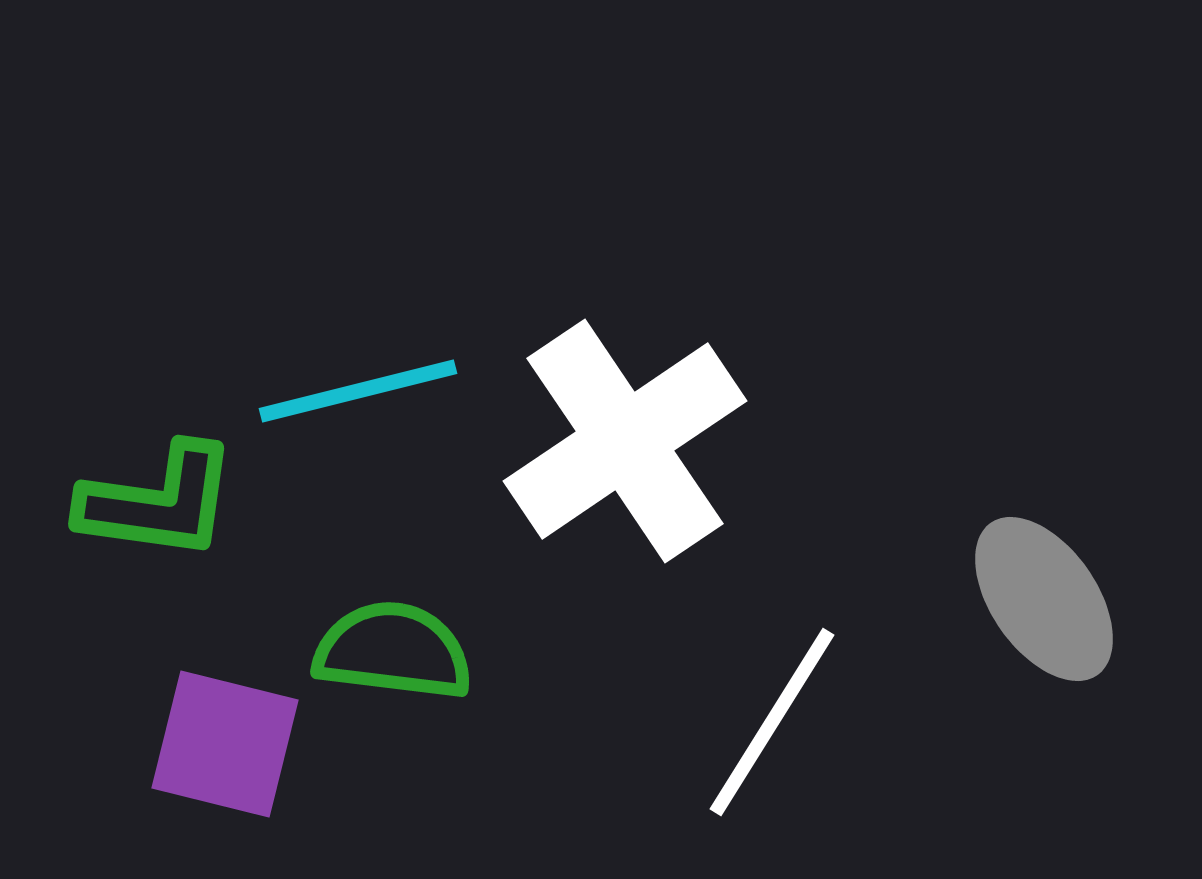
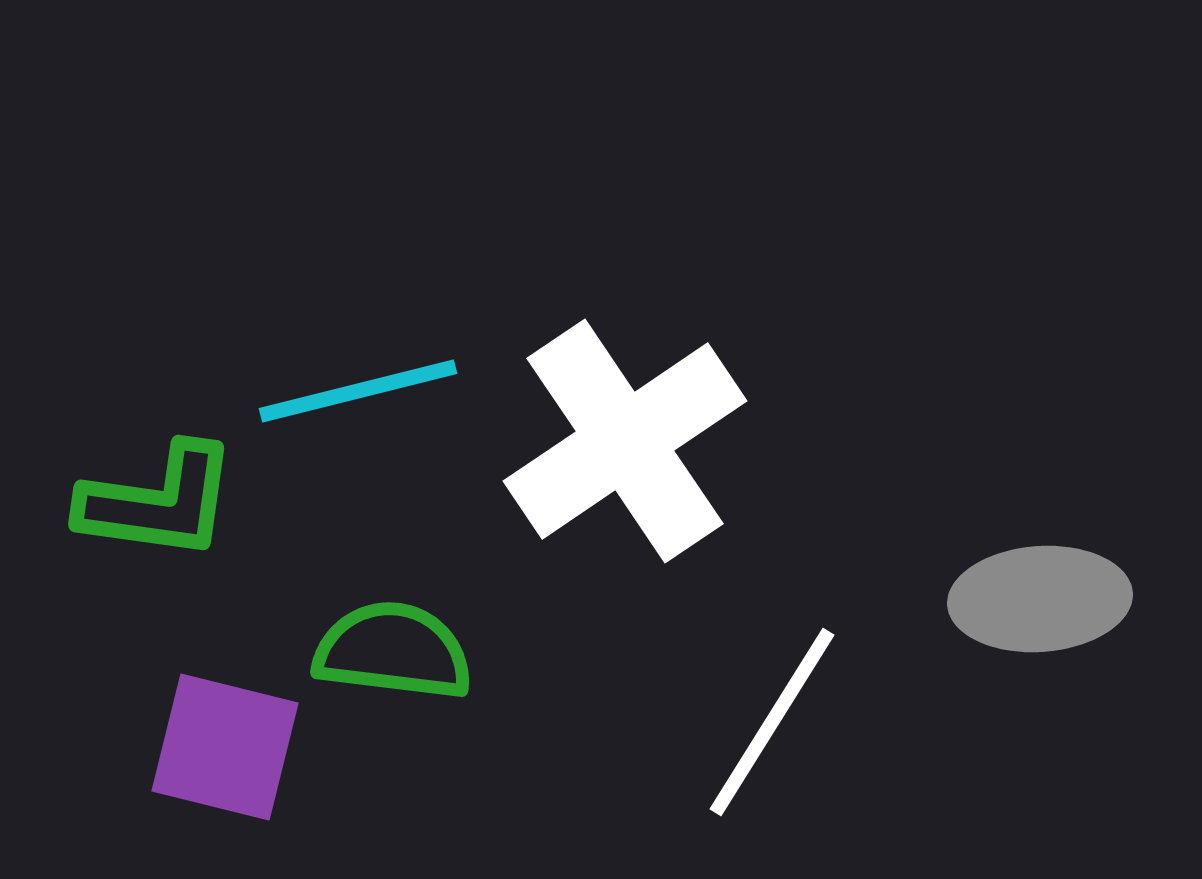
gray ellipse: moved 4 px left; rotated 59 degrees counterclockwise
purple square: moved 3 px down
